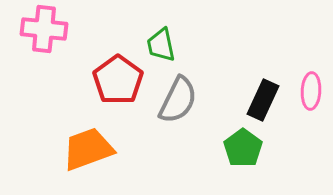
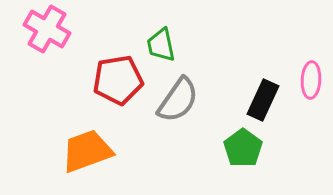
pink cross: moved 3 px right; rotated 24 degrees clockwise
red pentagon: rotated 27 degrees clockwise
pink ellipse: moved 11 px up
gray semicircle: rotated 9 degrees clockwise
orange trapezoid: moved 1 px left, 2 px down
